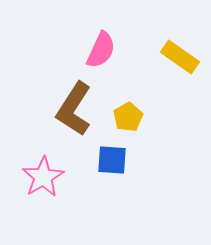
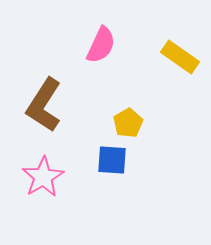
pink semicircle: moved 5 px up
brown L-shape: moved 30 px left, 4 px up
yellow pentagon: moved 6 px down
